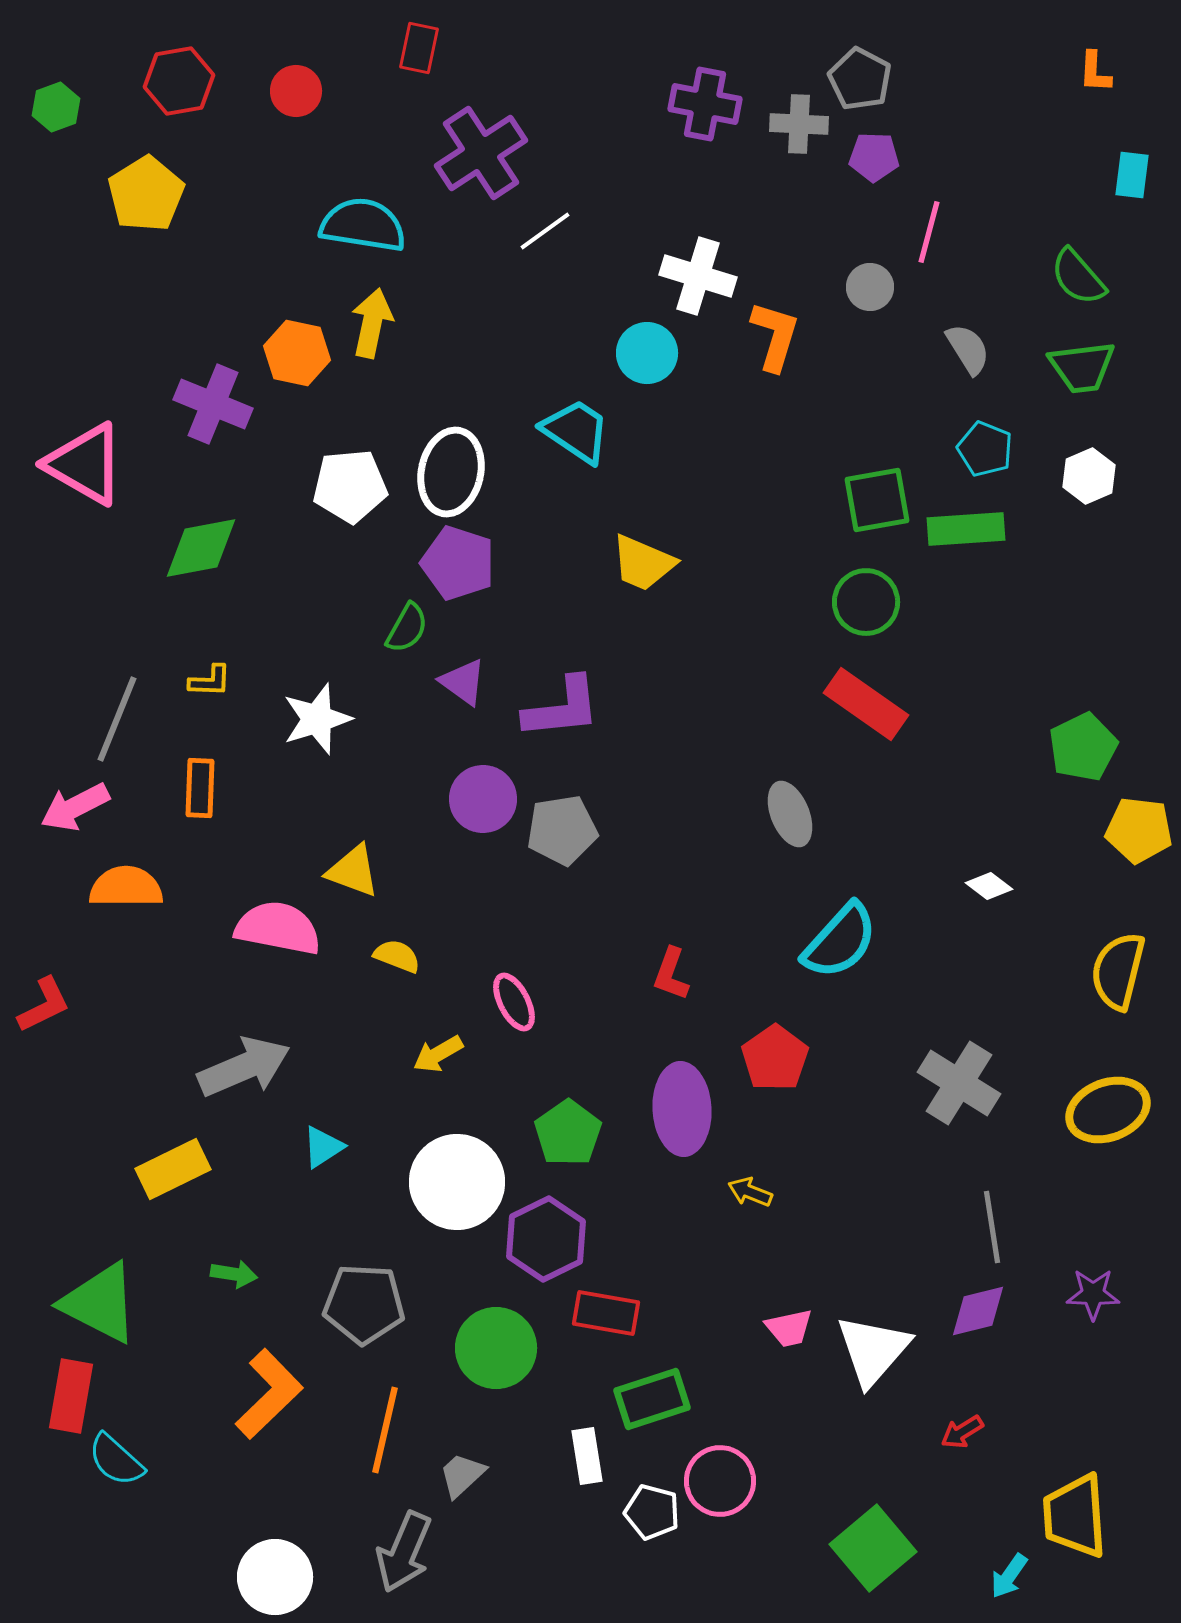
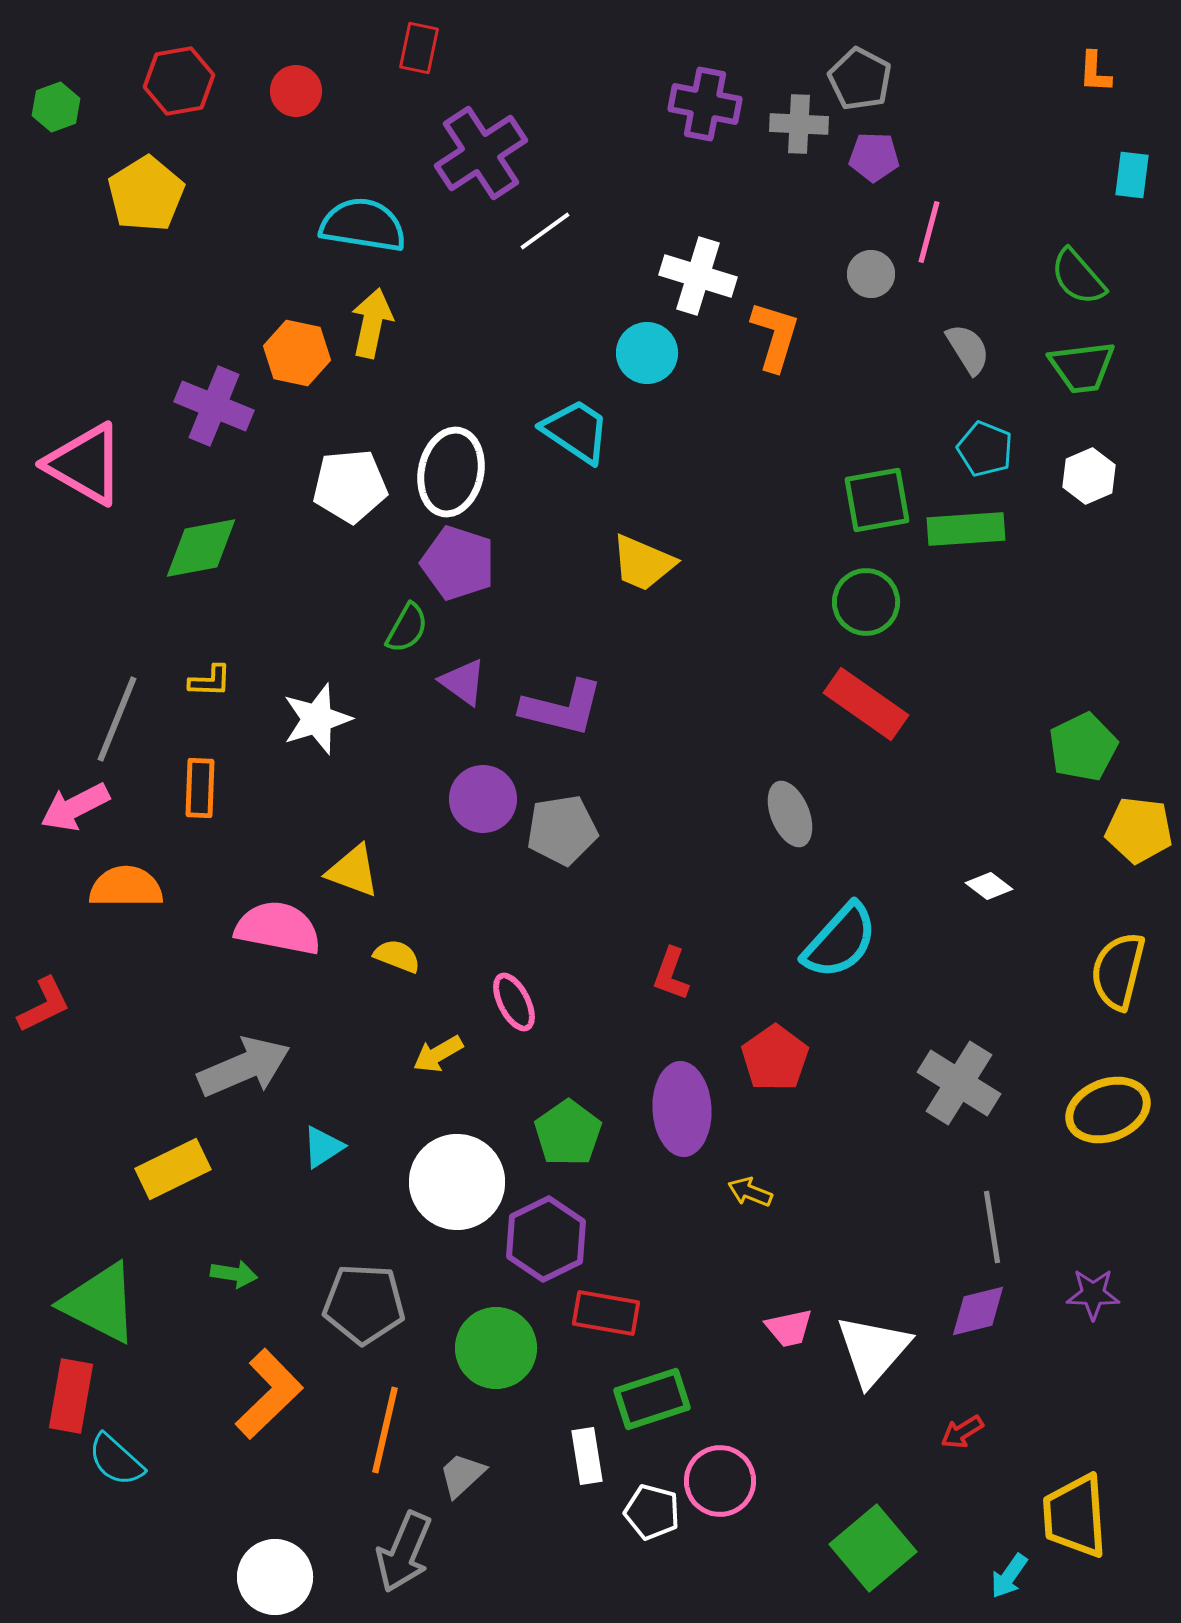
gray circle at (870, 287): moved 1 px right, 13 px up
purple cross at (213, 404): moved 1 px right, 2 px down
purple L-shape at (562, 708): rotated 20 degrees clockwise
